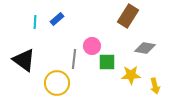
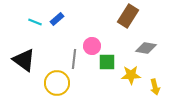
cyan line: rotated 72 degrees counterclockwise
gray diamond: moved 1 px right
yellow arrow: moved 1 px down
